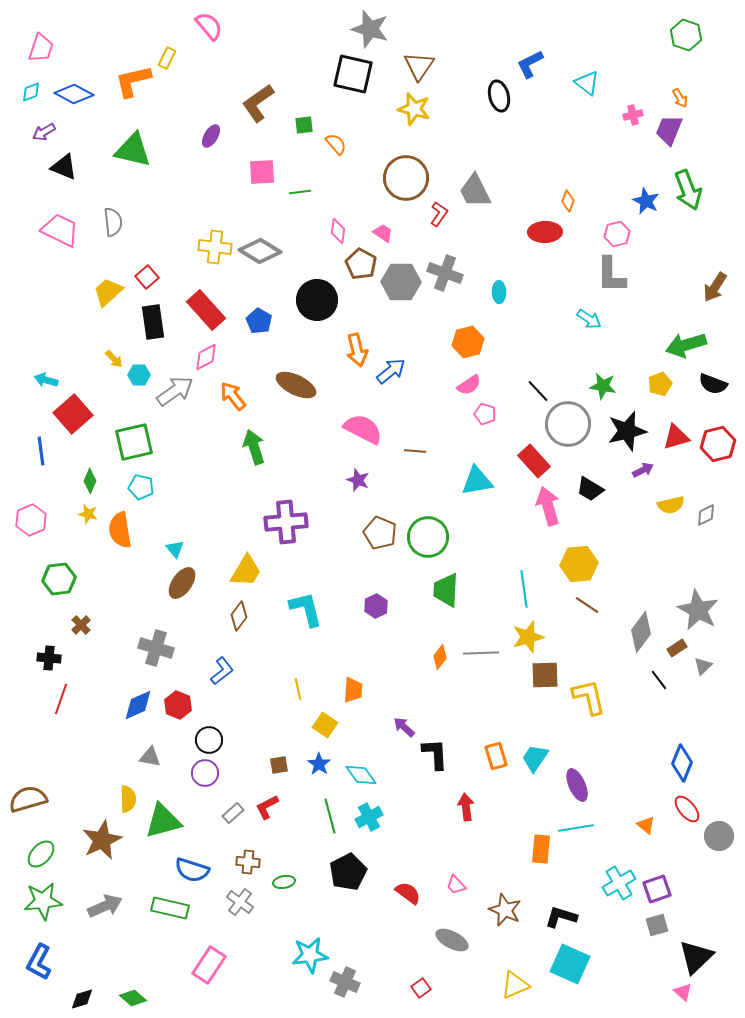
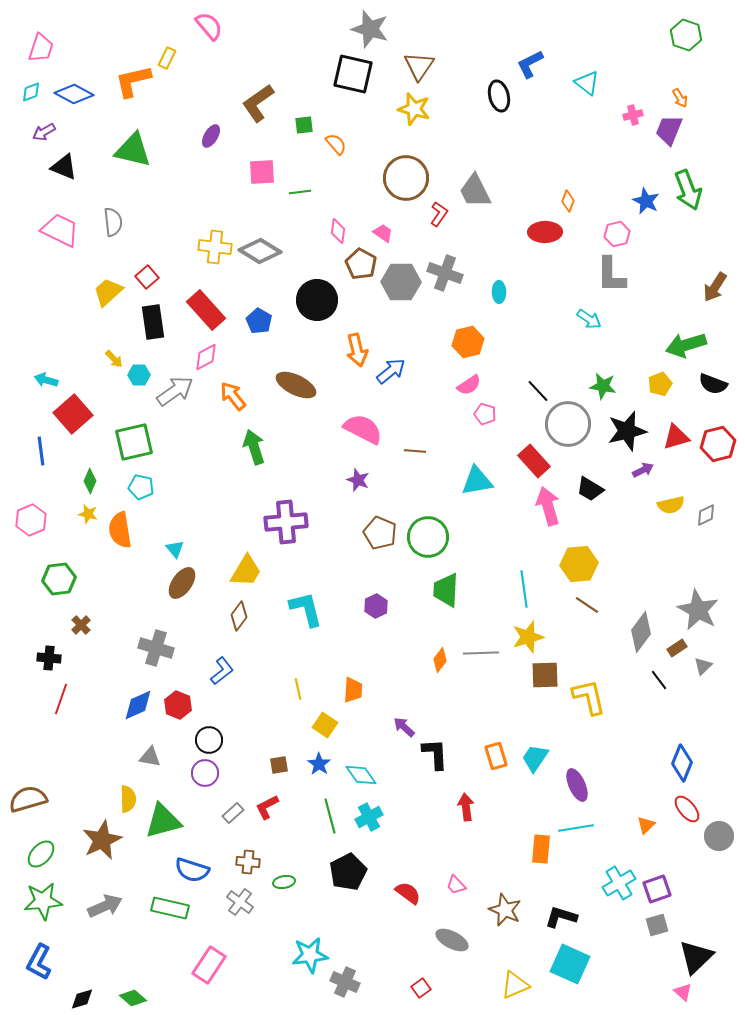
orange diamond at (440, 657): moved 3 px down
orange triangle at (646, 825): rotated 36 degrees clockwise
